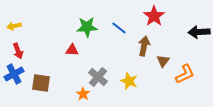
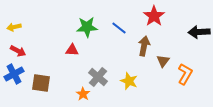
yellow arrow: moved 1 px down
red arrow: rotated 42 degrees counterclockwise
orange L-shape: rotated 35 degrees counterclockwise
